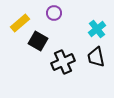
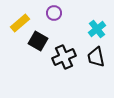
black cross: moved 1 px right, 5 px up
